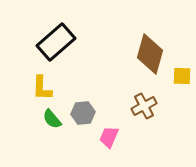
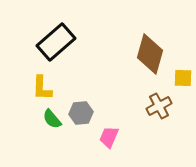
yellow square: moved 1 px right, 2 px down
brown cross: moved 15 px right
gray hexagon: moved 2 px left
